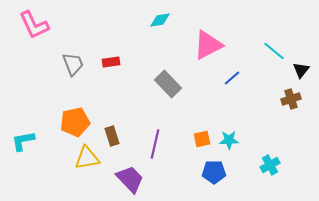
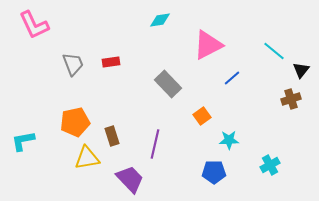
orange square: moved 23 px up; rotated 24 degrees counterclockwise
